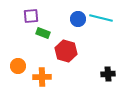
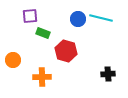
purple square: moved 1 px left
orange circle: moved 5 px left, 6 px up
